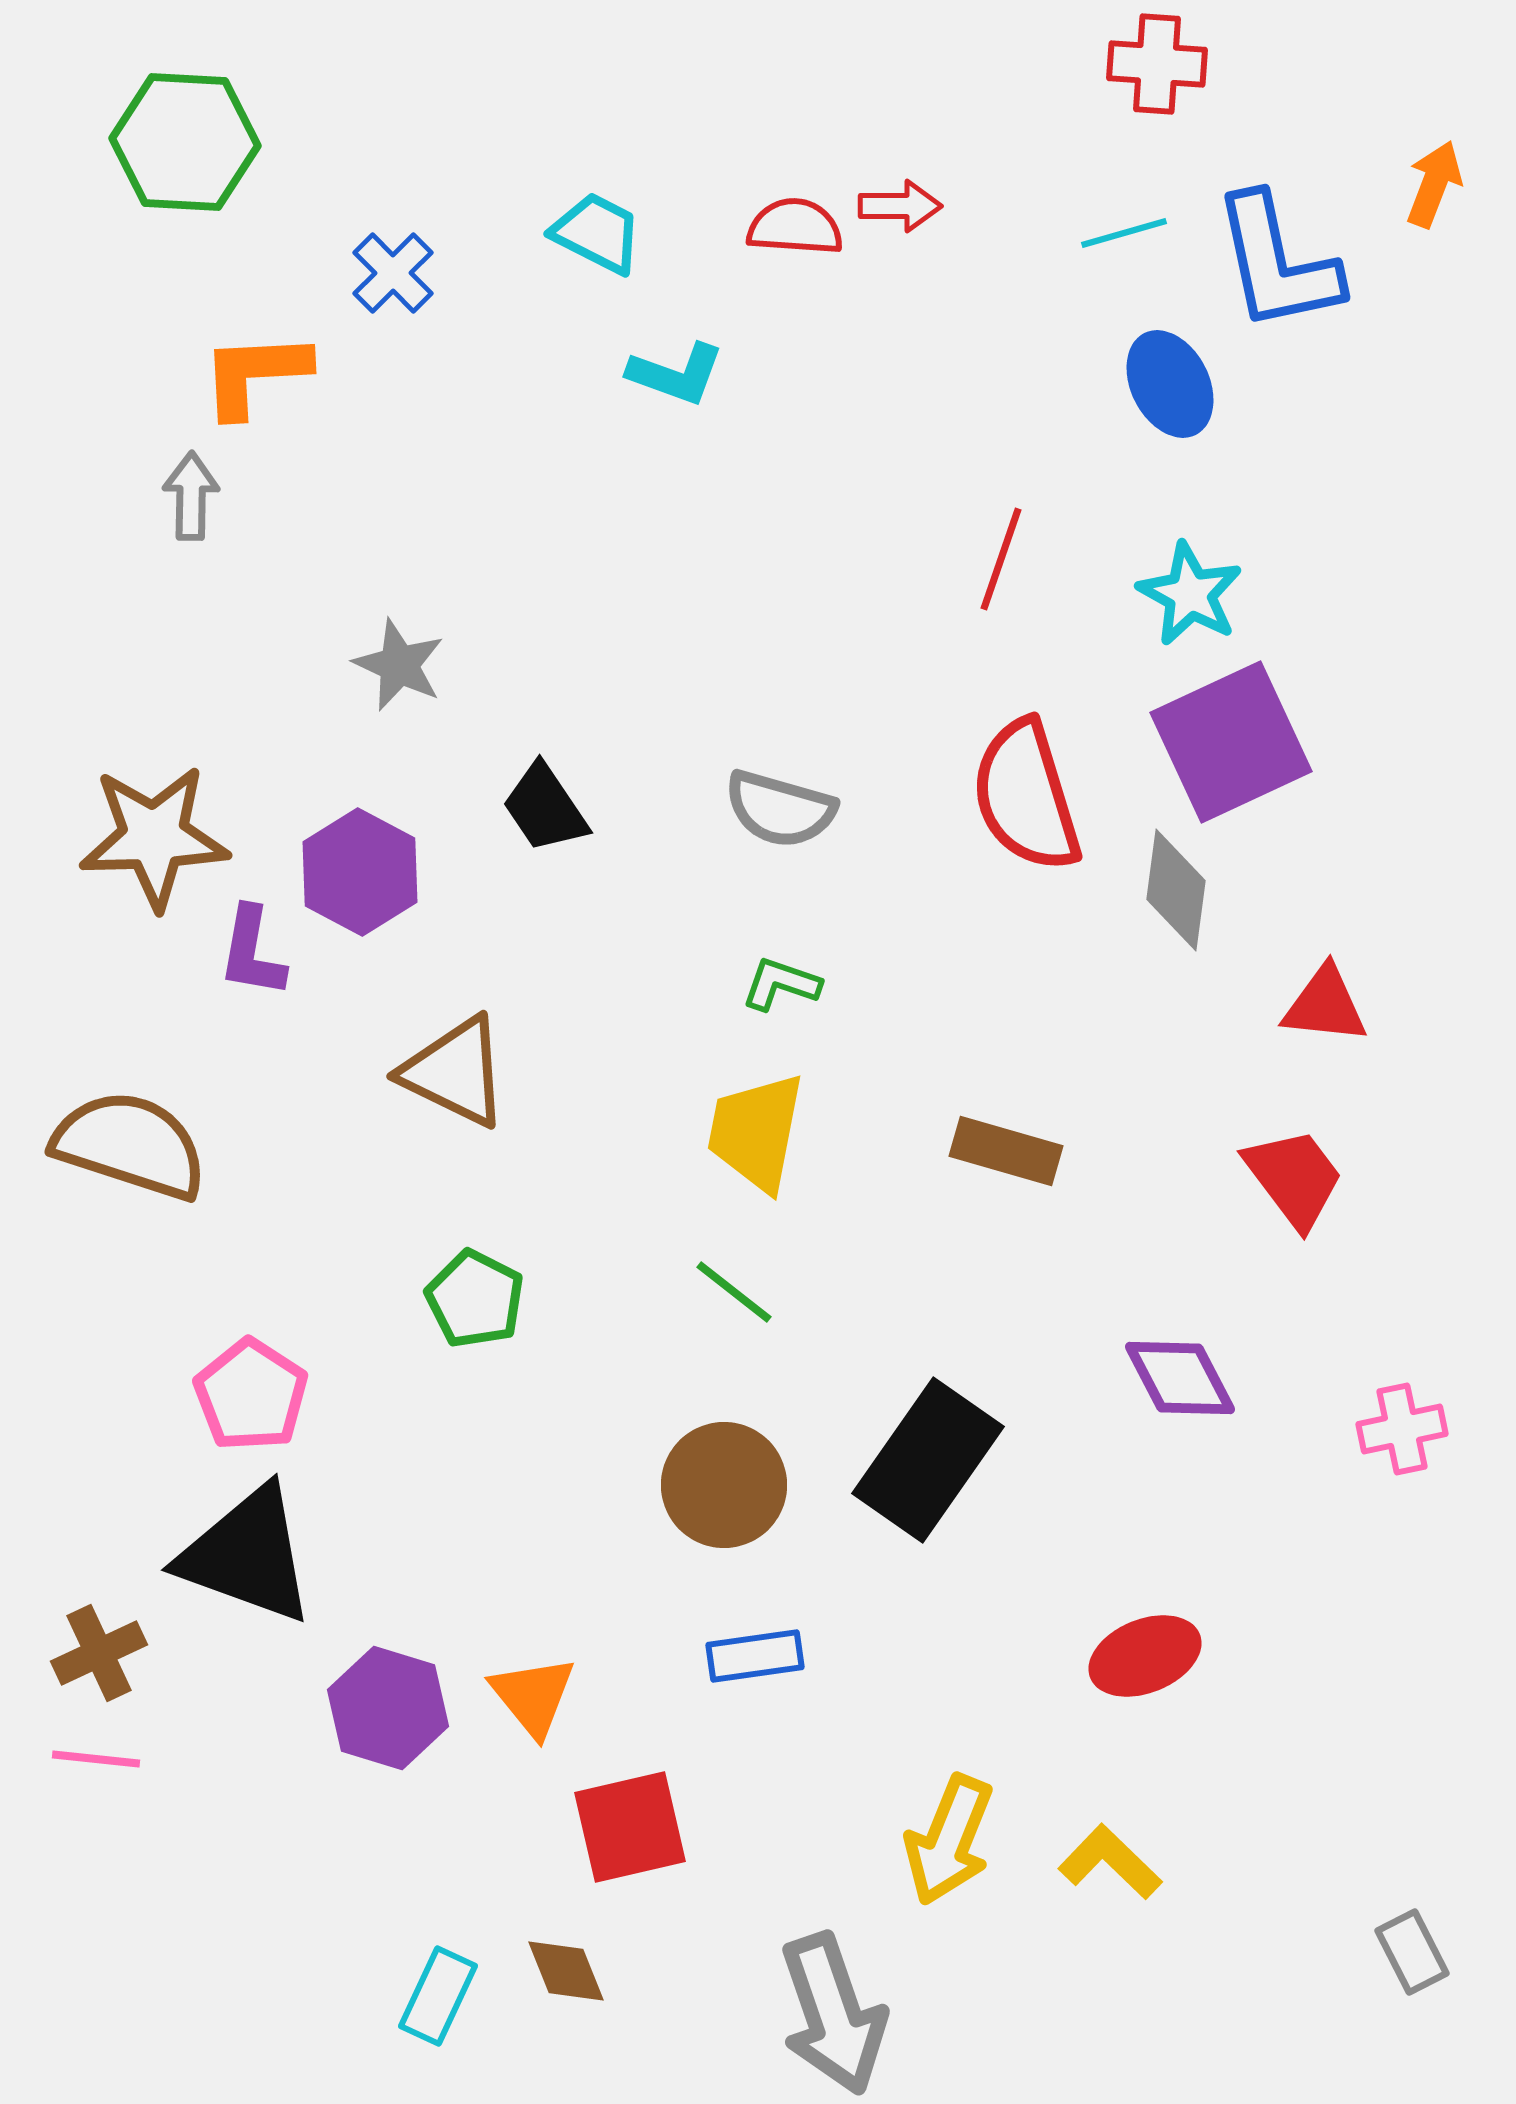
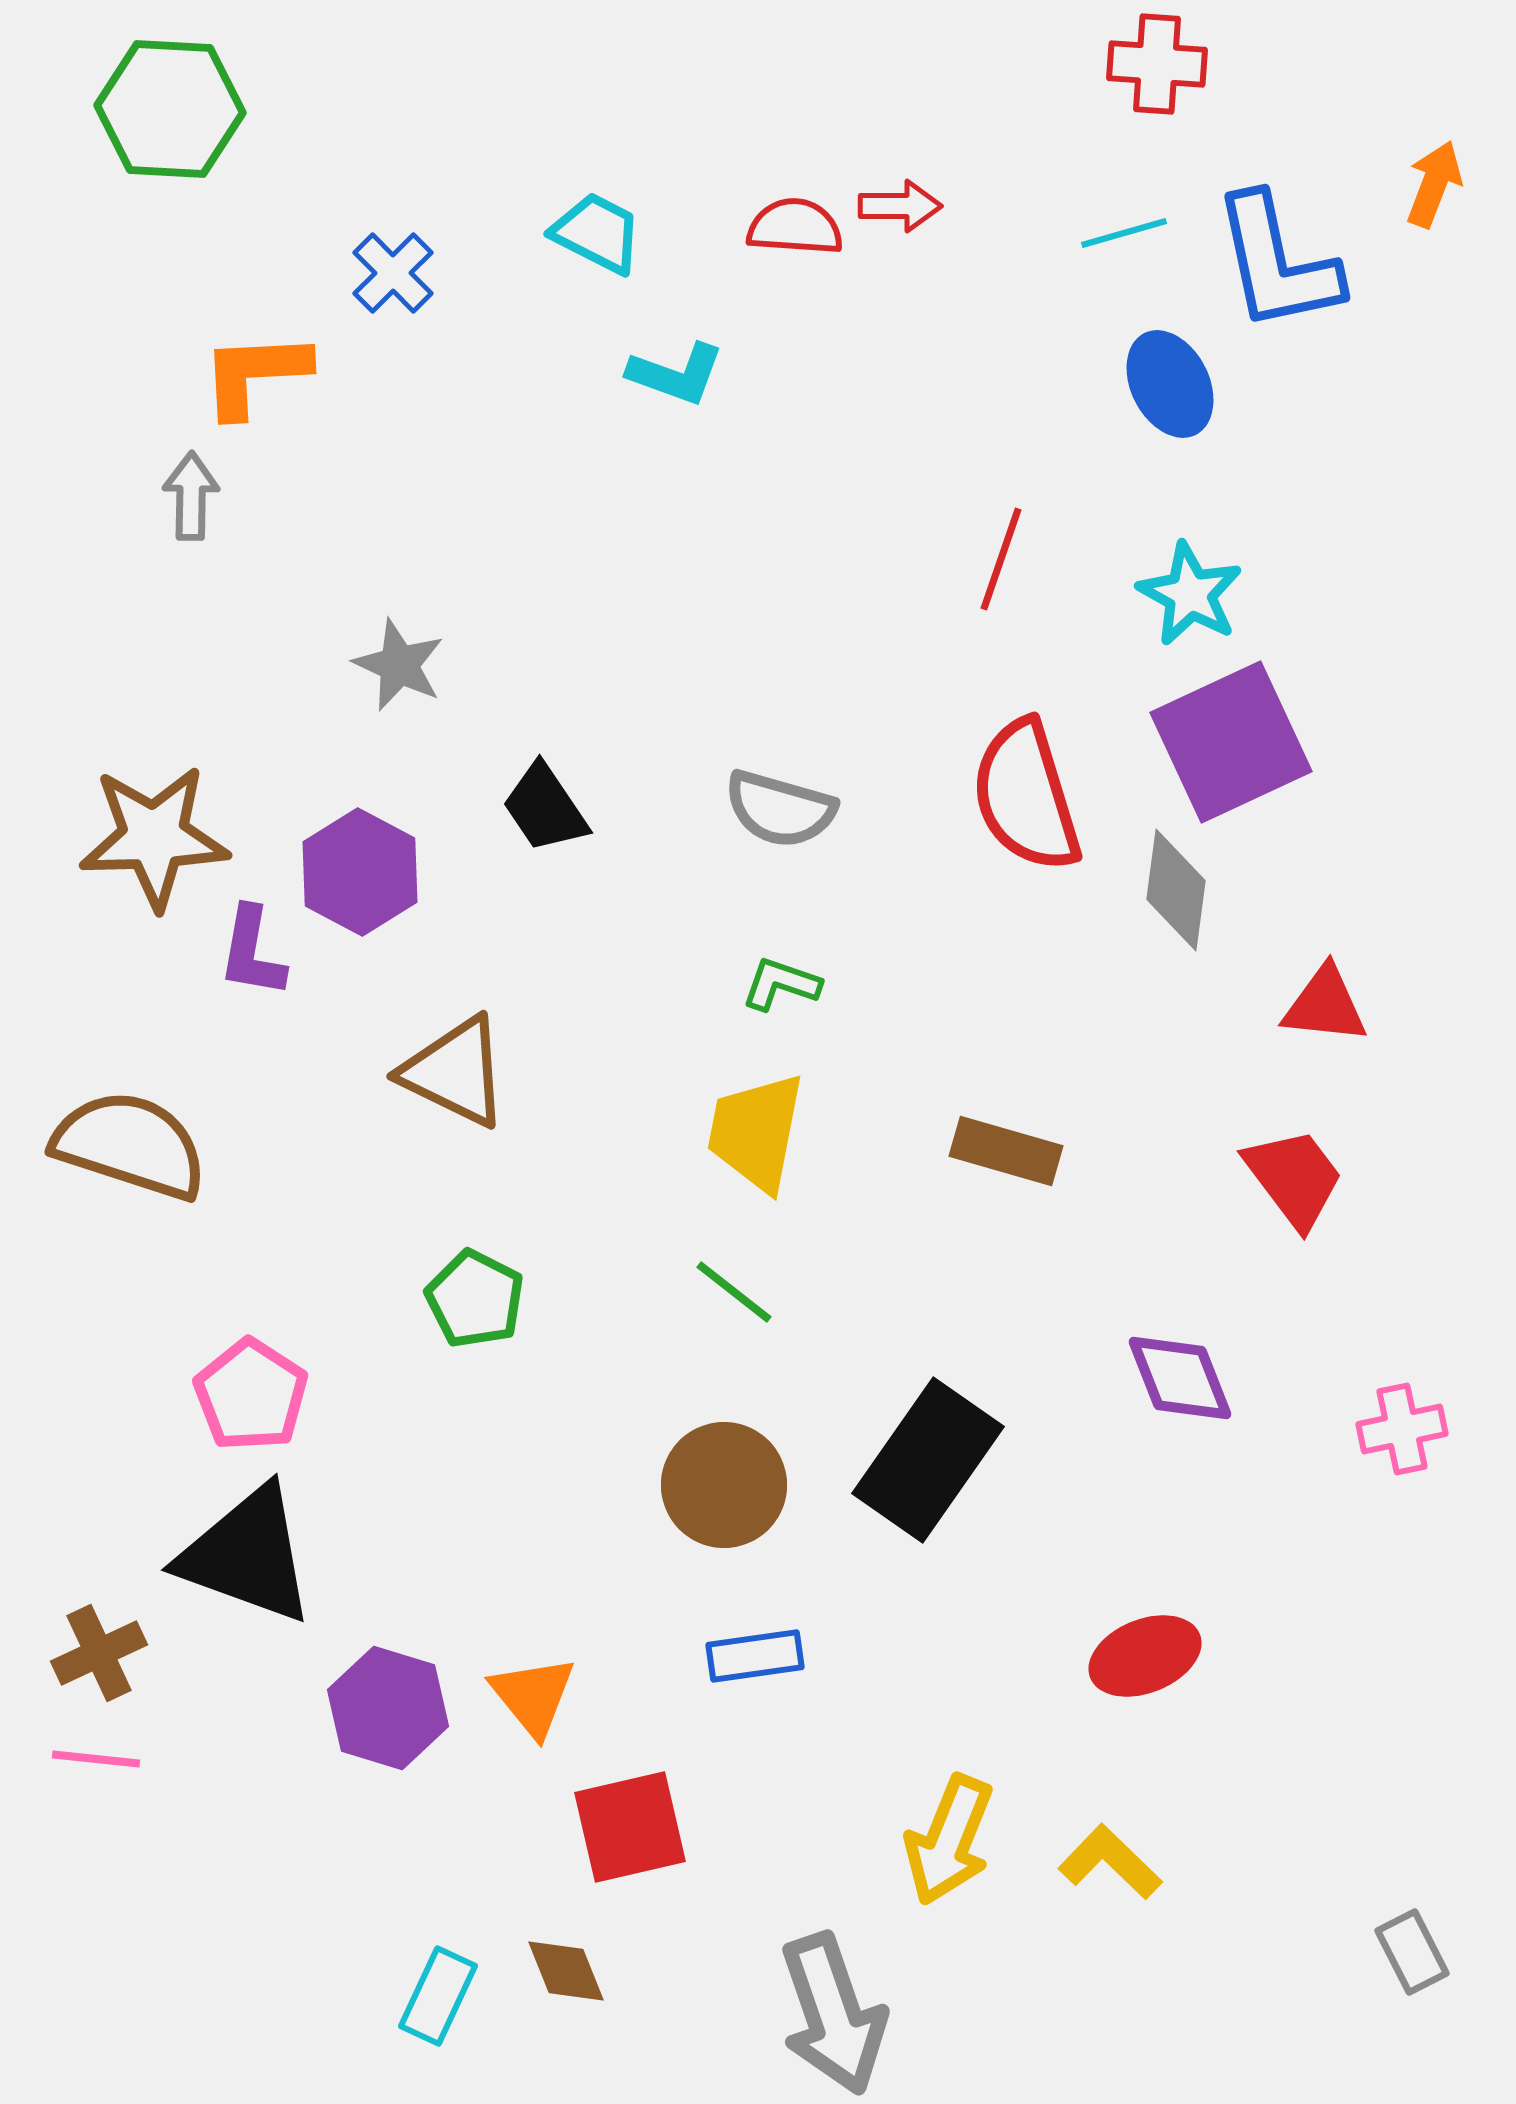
green hexagon at (185, 142): moved 15 px left, 33 px up
purple diamond at (1180, 1378): rotated 6 degrees clockwise
